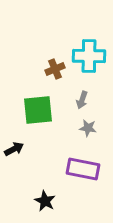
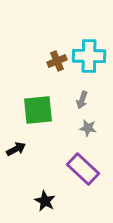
brown cross: moved 2 px right, 8 px up
black arrow: moved 2 px right
purple rectangle: rotated 32 degrees clockwise
